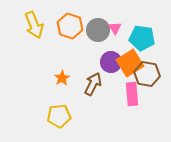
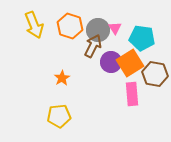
brown hexagon: moved 8 px right
brown arrow: moved 38 px up
